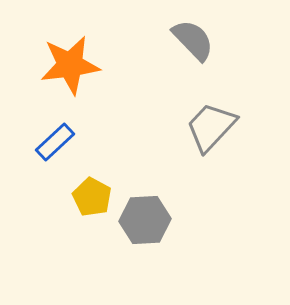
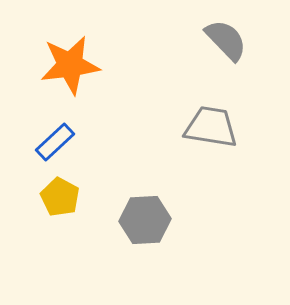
gray semicircle: moved 33 px right
gray trapezoid: rotated 56 degrees clockwise
yellow pentagon: moved 32 px left
